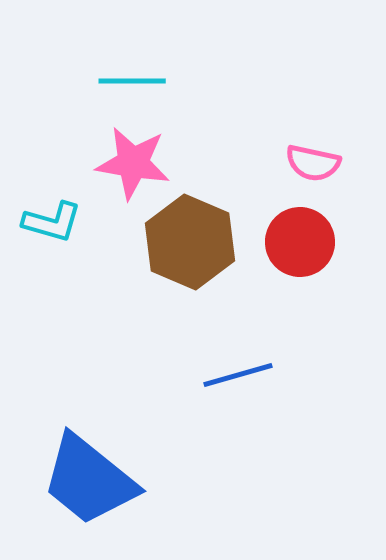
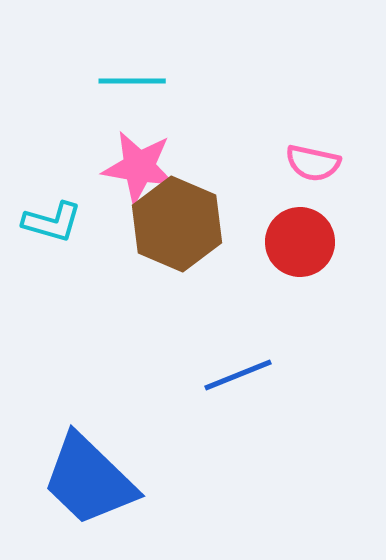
pink star: moved 6 px right, 4 px down
brown hexagon: moved 13 px left, 18 px up
blue line: rotated 6 degrees counterclockwise
blue trapezoid: rotated 5 degrees clockwise
